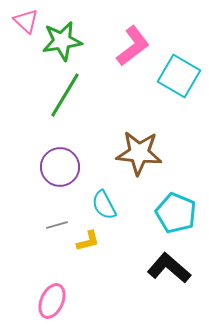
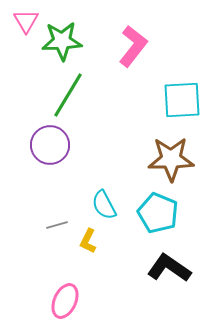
pink triangle: rotated 16 degrees clockwise
green star: rotated 6 degrees clockwise
pink L-shape: rotated 15 degrees counterclockwise
cyan square: moved 3 px right, 24 px down; rotated 33 degrees counterclockwise
green line: moved 3 px right
brown star: moved 32 px right, 6 px down; rotated 6 degrees counterclockwise
purple circle: moved 10 px left, 22 px up
cyan pentagon: moved 18 px left
yellow L-shape: rotated 130 degrees clockwise
black L-shape: rotated 6 degrees counterclockwise
pink ellipse: moved 13 px right
